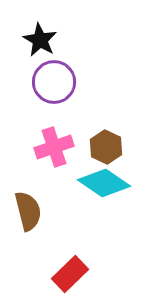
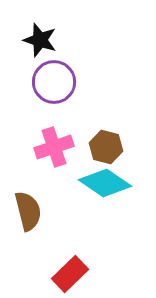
black star: rotated 12 degrees counterclockwise
brown hexagon: rotated 12 degrees counterclockwise
cyan diamond: moved 1 px right
